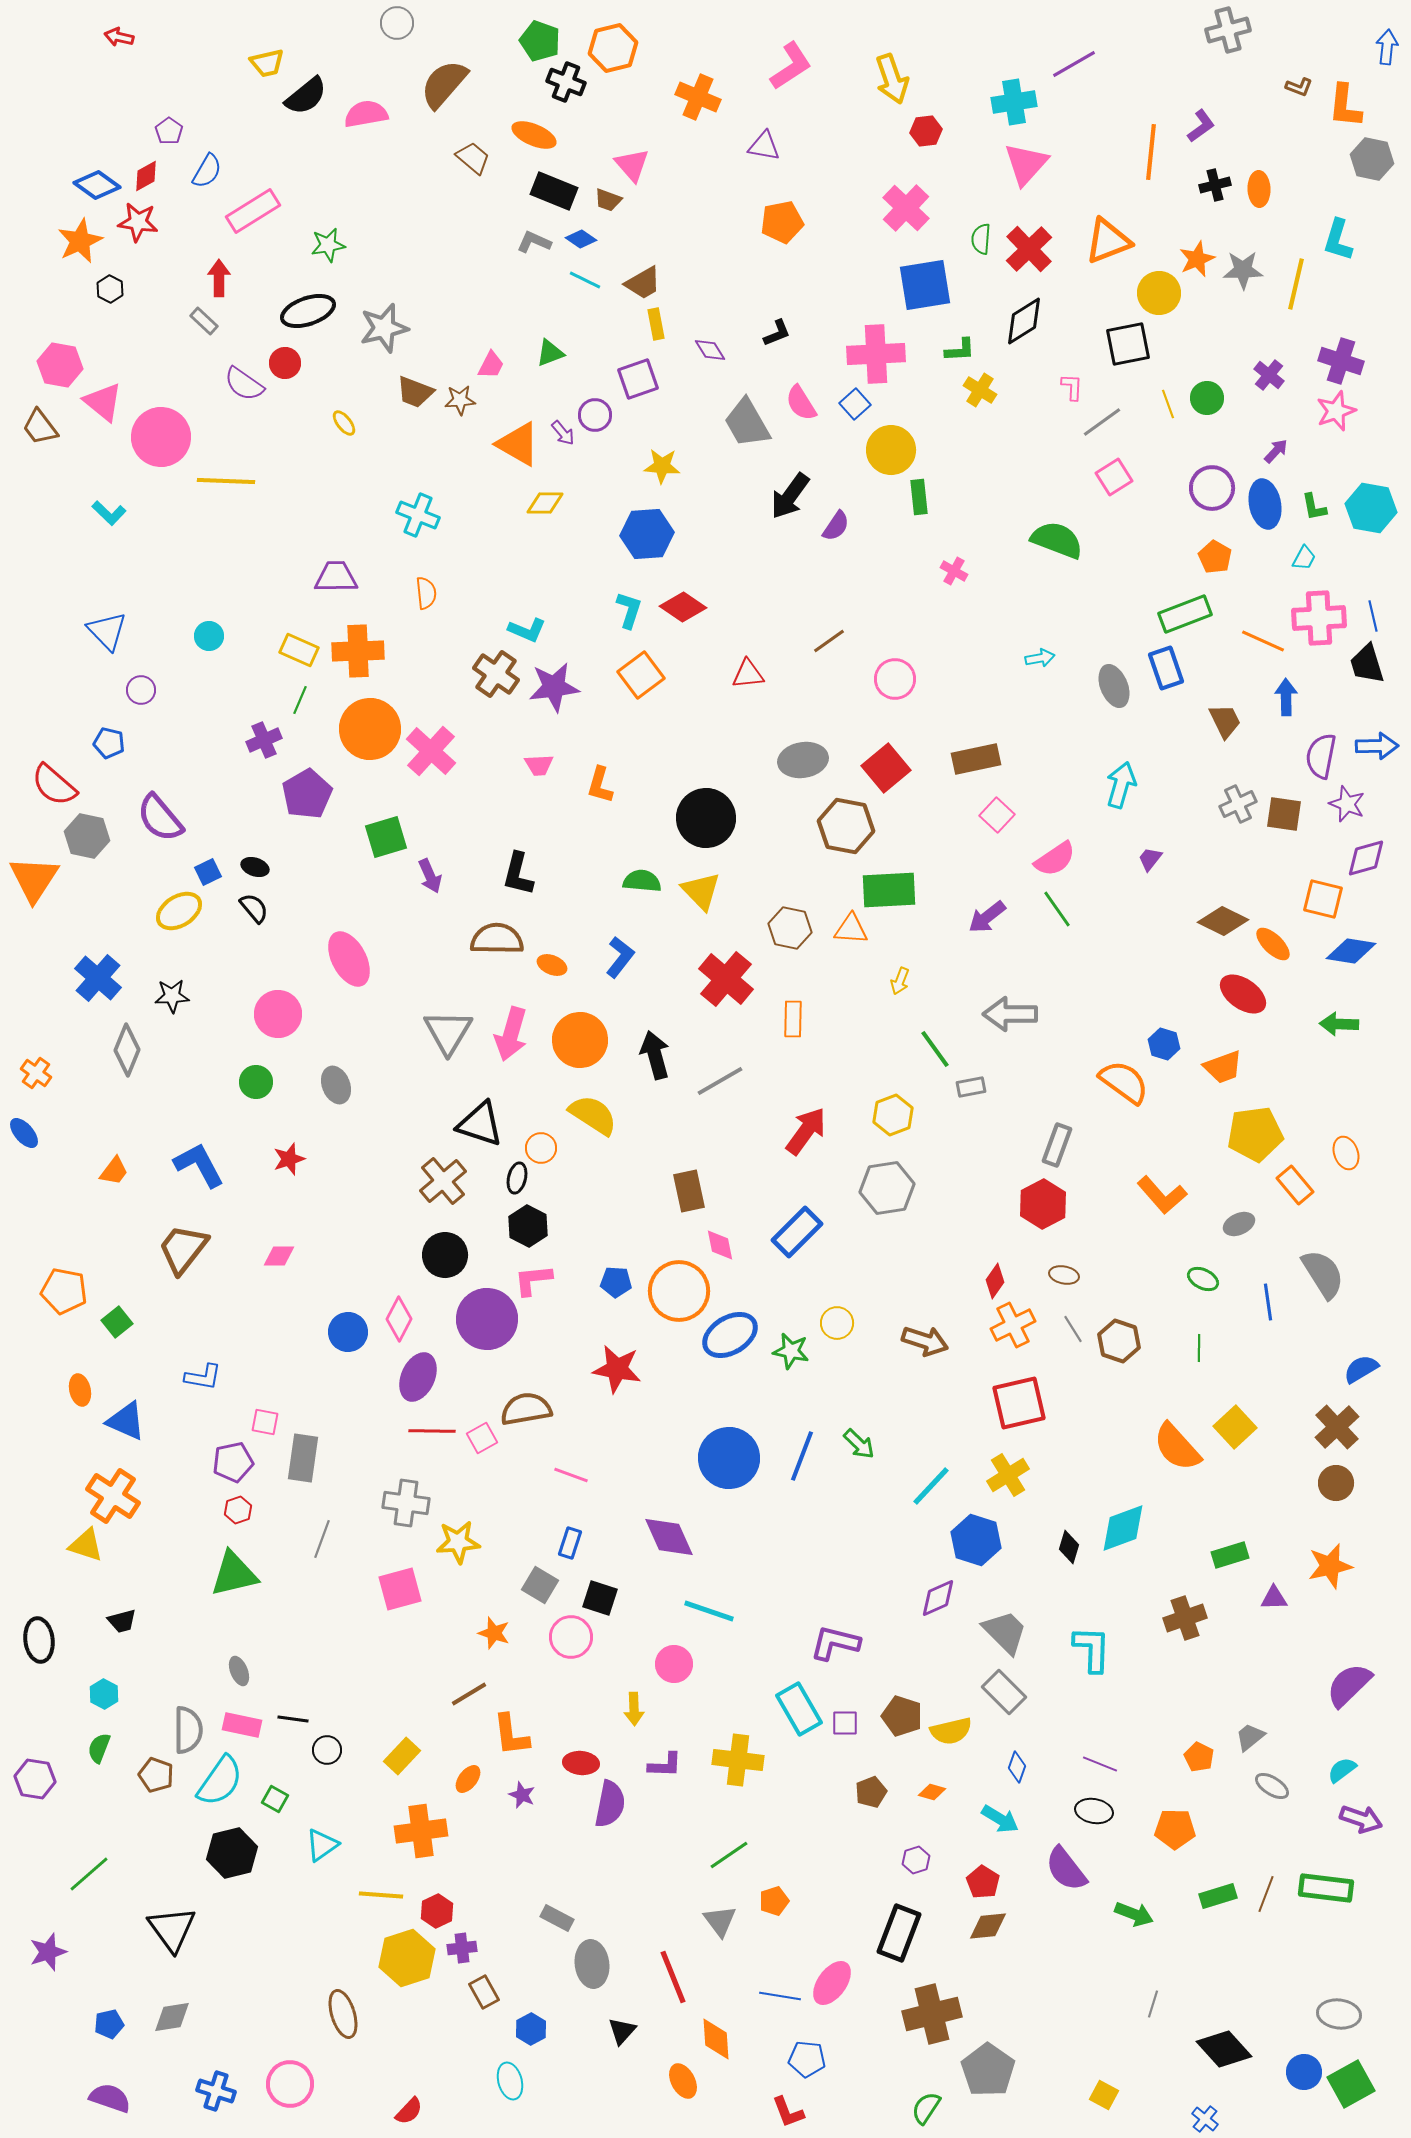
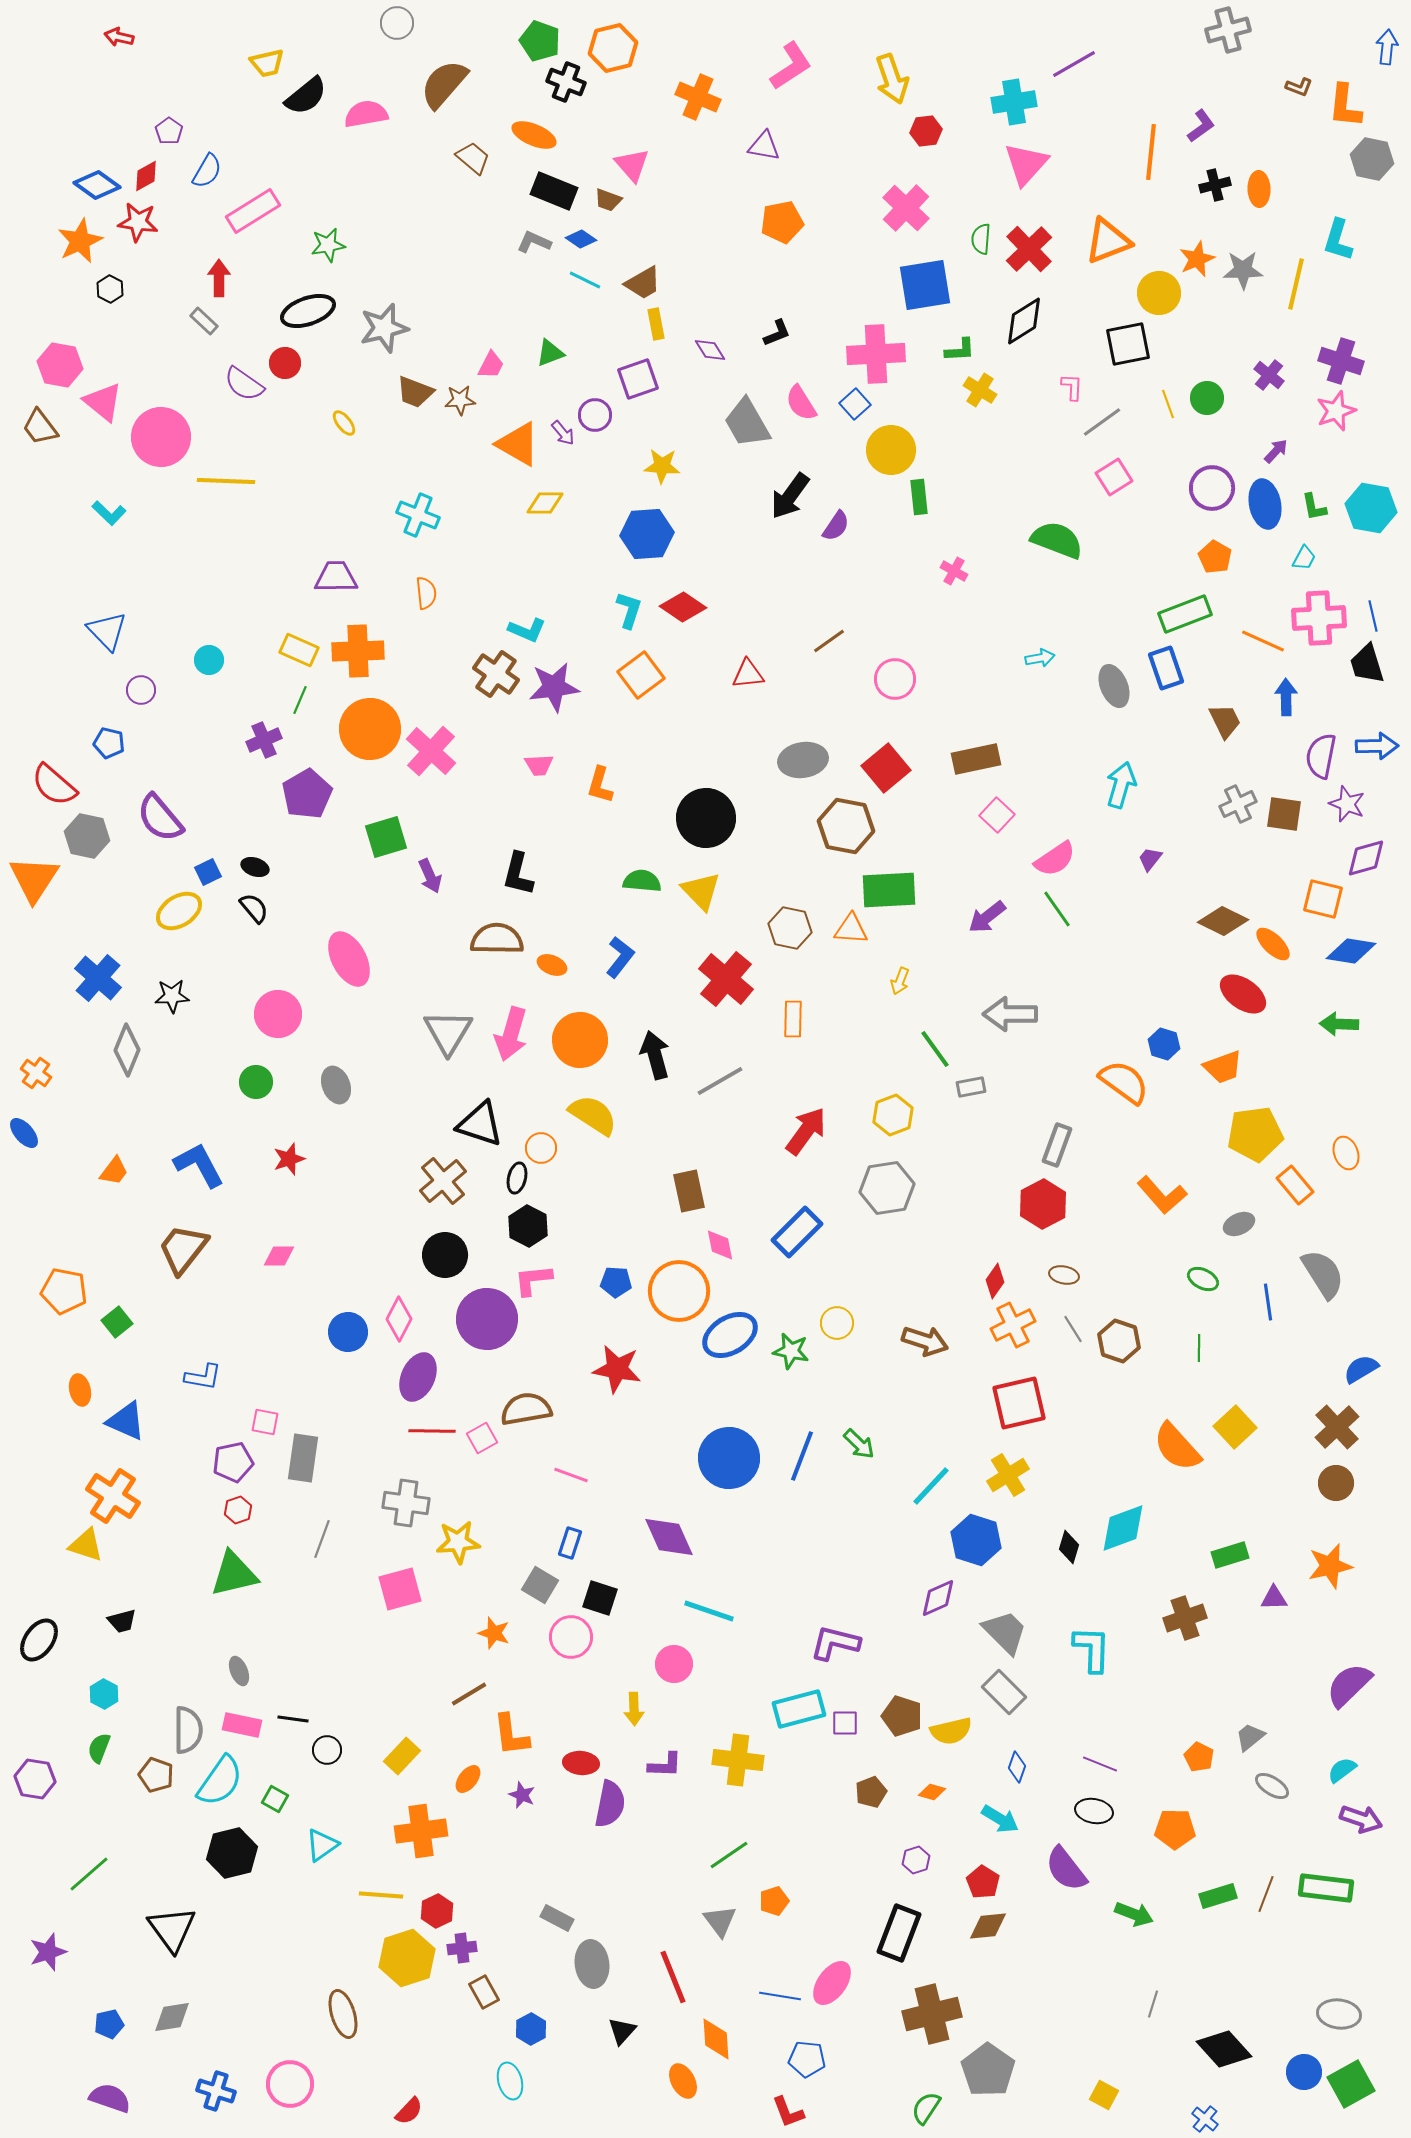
cyan circle at (209, 636): moved 24 px down
black ellipse at (39, 1640): rotated 42 degrees clockwise
cyan rectangle at (799, 1709): rotated 75 degrees counterclockwise
